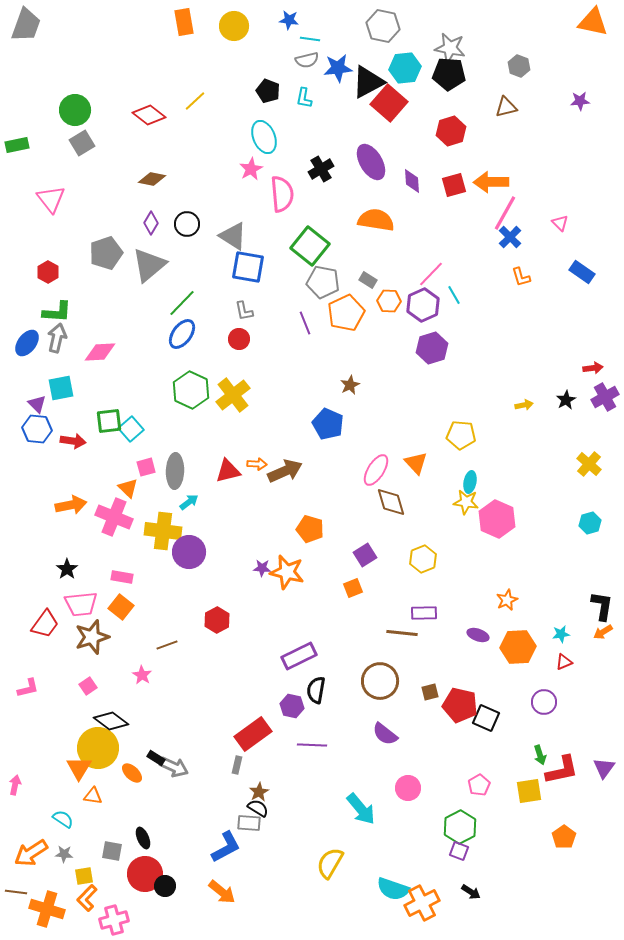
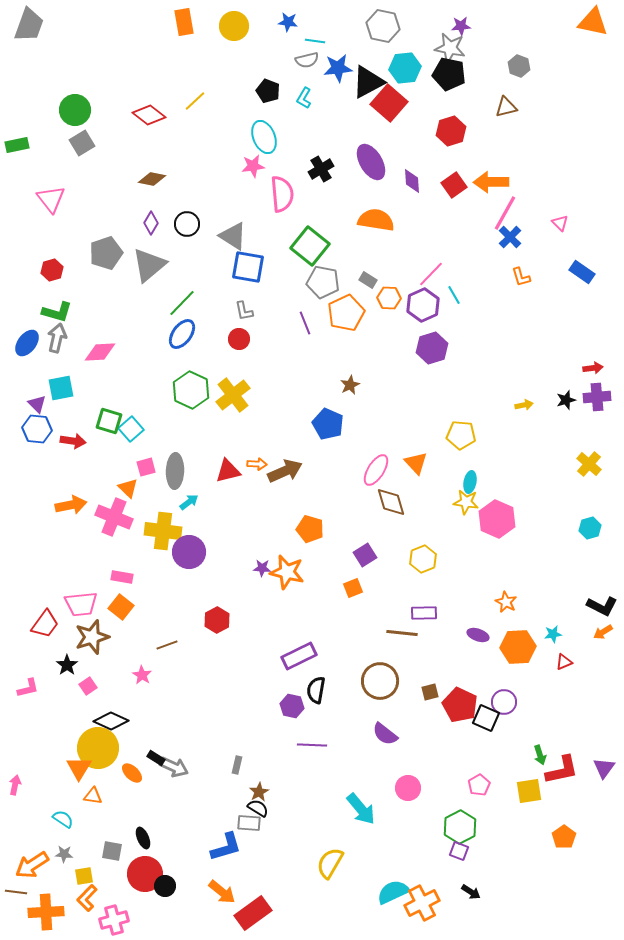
blue star at (289, 20): moved 1 px left, 2 px down
gray trapezoid at (26, 25): moved 3 px right
cyan line at (310, 39): moved 5 px right, 2 px down
black pentagon at (449, 74): rotated 8 degrees clockwise
cyan L-shape at (304, 98): rotated 20 degrees clockwise
purple star at (580, 101): moved 119 px left, 75 px up
pink star at (251, 169): moved 2 px right, 3 px up; rotated 20 degrees clockwise
red square at (454, 185): rotated 20 degrees counterclockwise
red hexagon at (48, 272): moved 4 px right, 2 px up; rotated 15 degrees clockwise
orange hexagon at (389, 301): moved 3 px up
green L-shape at (57, 312): rotated 12 degrees clockwise
purple cross at (605, 397): moved 8 px left; rotated 24 degrees clockwise
black star at (566, 400): rotated 12 degrees clockwise
green square at (109, 421): rotated 24 degrees clockwise
cyan hexagon at (590, 523): moved 5 px down
black star at (67, 569): moved 96 px down
orange star at (507, 600): moved 1 px left, 2 px down; rotated 20 degrees counterclockwise
black L-shape at (602, 606): rotated 108 degrees clockwise
cyan star at (561, 634): moved 8 px left
purple circle at (544, 702): moved 40 px left
red pentagon at (460, 705): rotated 12 degrees clockwise
black diamond at (111, 721): rotated 12 degrees counterclockwise
red rectangle at (253, 734): moved 179 px down
blue L-shape at (226, 847): rotated 12 degrees clockwise
orange arrow at (31, 853): moved 1 px right, 12 px down
cyan semicircle at (393, 889): moved 3 px down; rotated 136 degrees clockwise
orange cross at (47, 909): moved 1 px left, 3 px down; rotated 20 degrees counterclockwise
